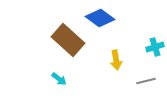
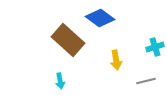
cyan arrow: moved 1 px right, 2 px down; rotated 42 degrees clockwise
